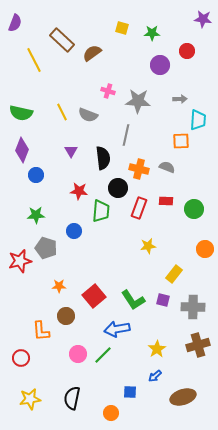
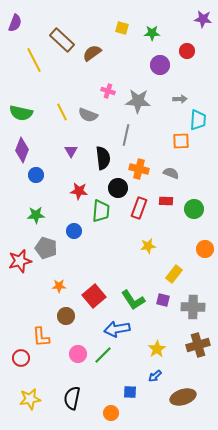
gray semicircle at (167, 167): moved 4 px right, 6 px down
orange L-shape at (41, 331): moved 6 px down
